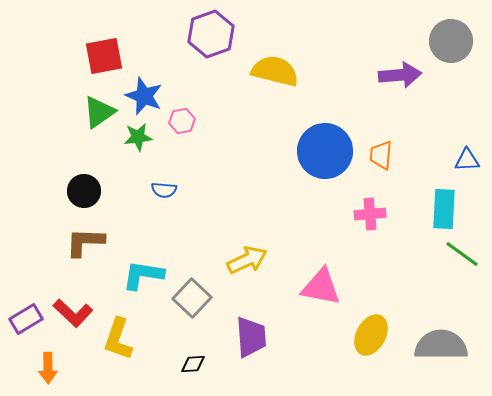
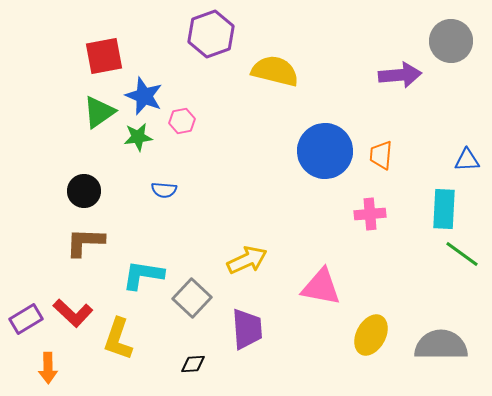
purple trapezoid: moved 4 px left, 8 px up
